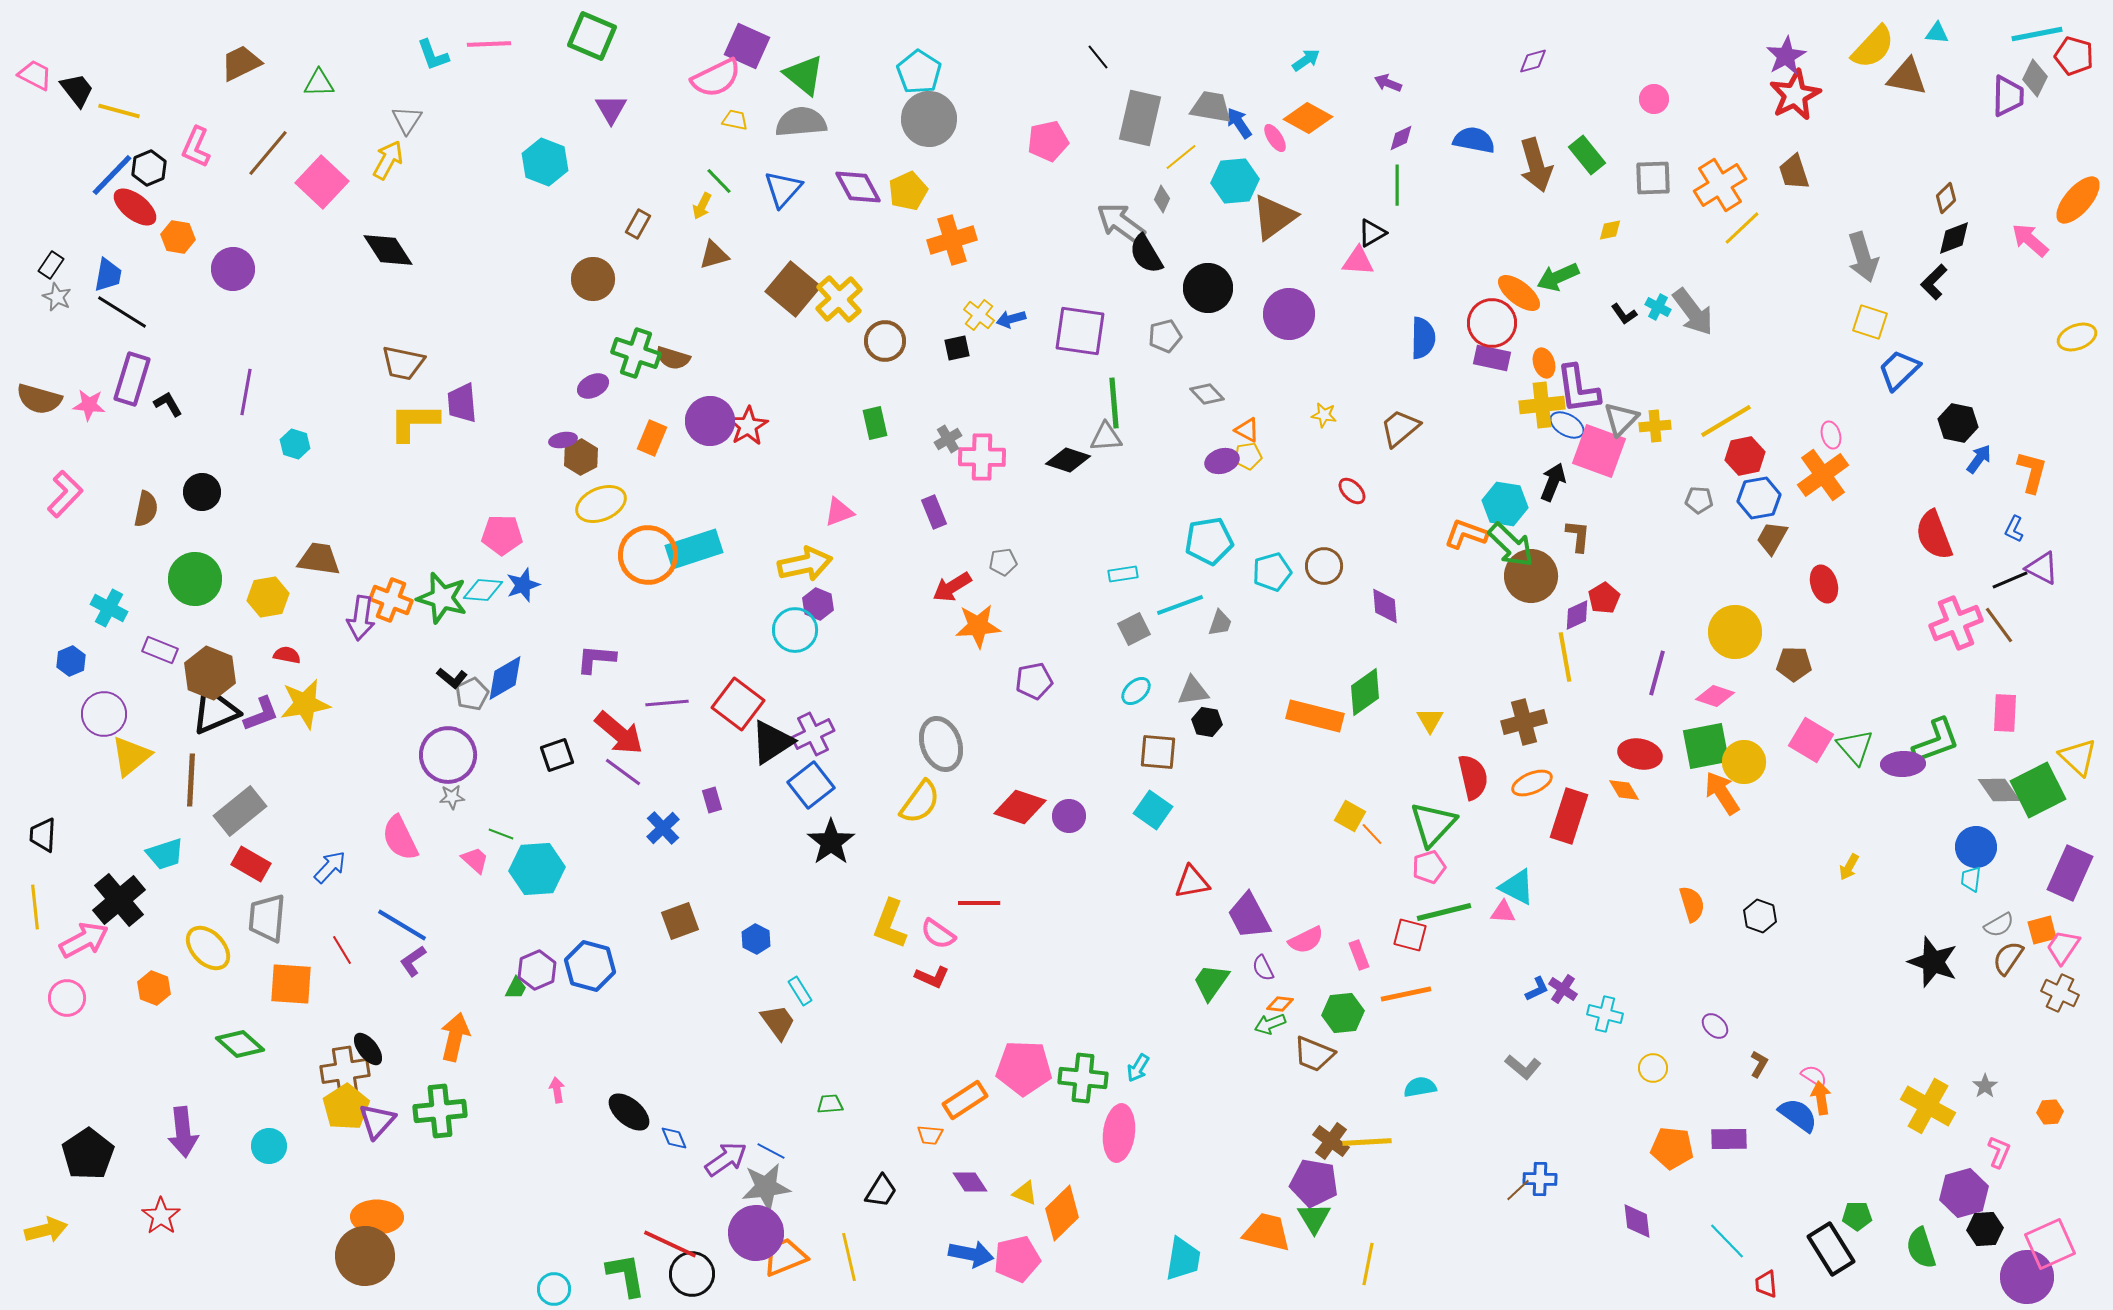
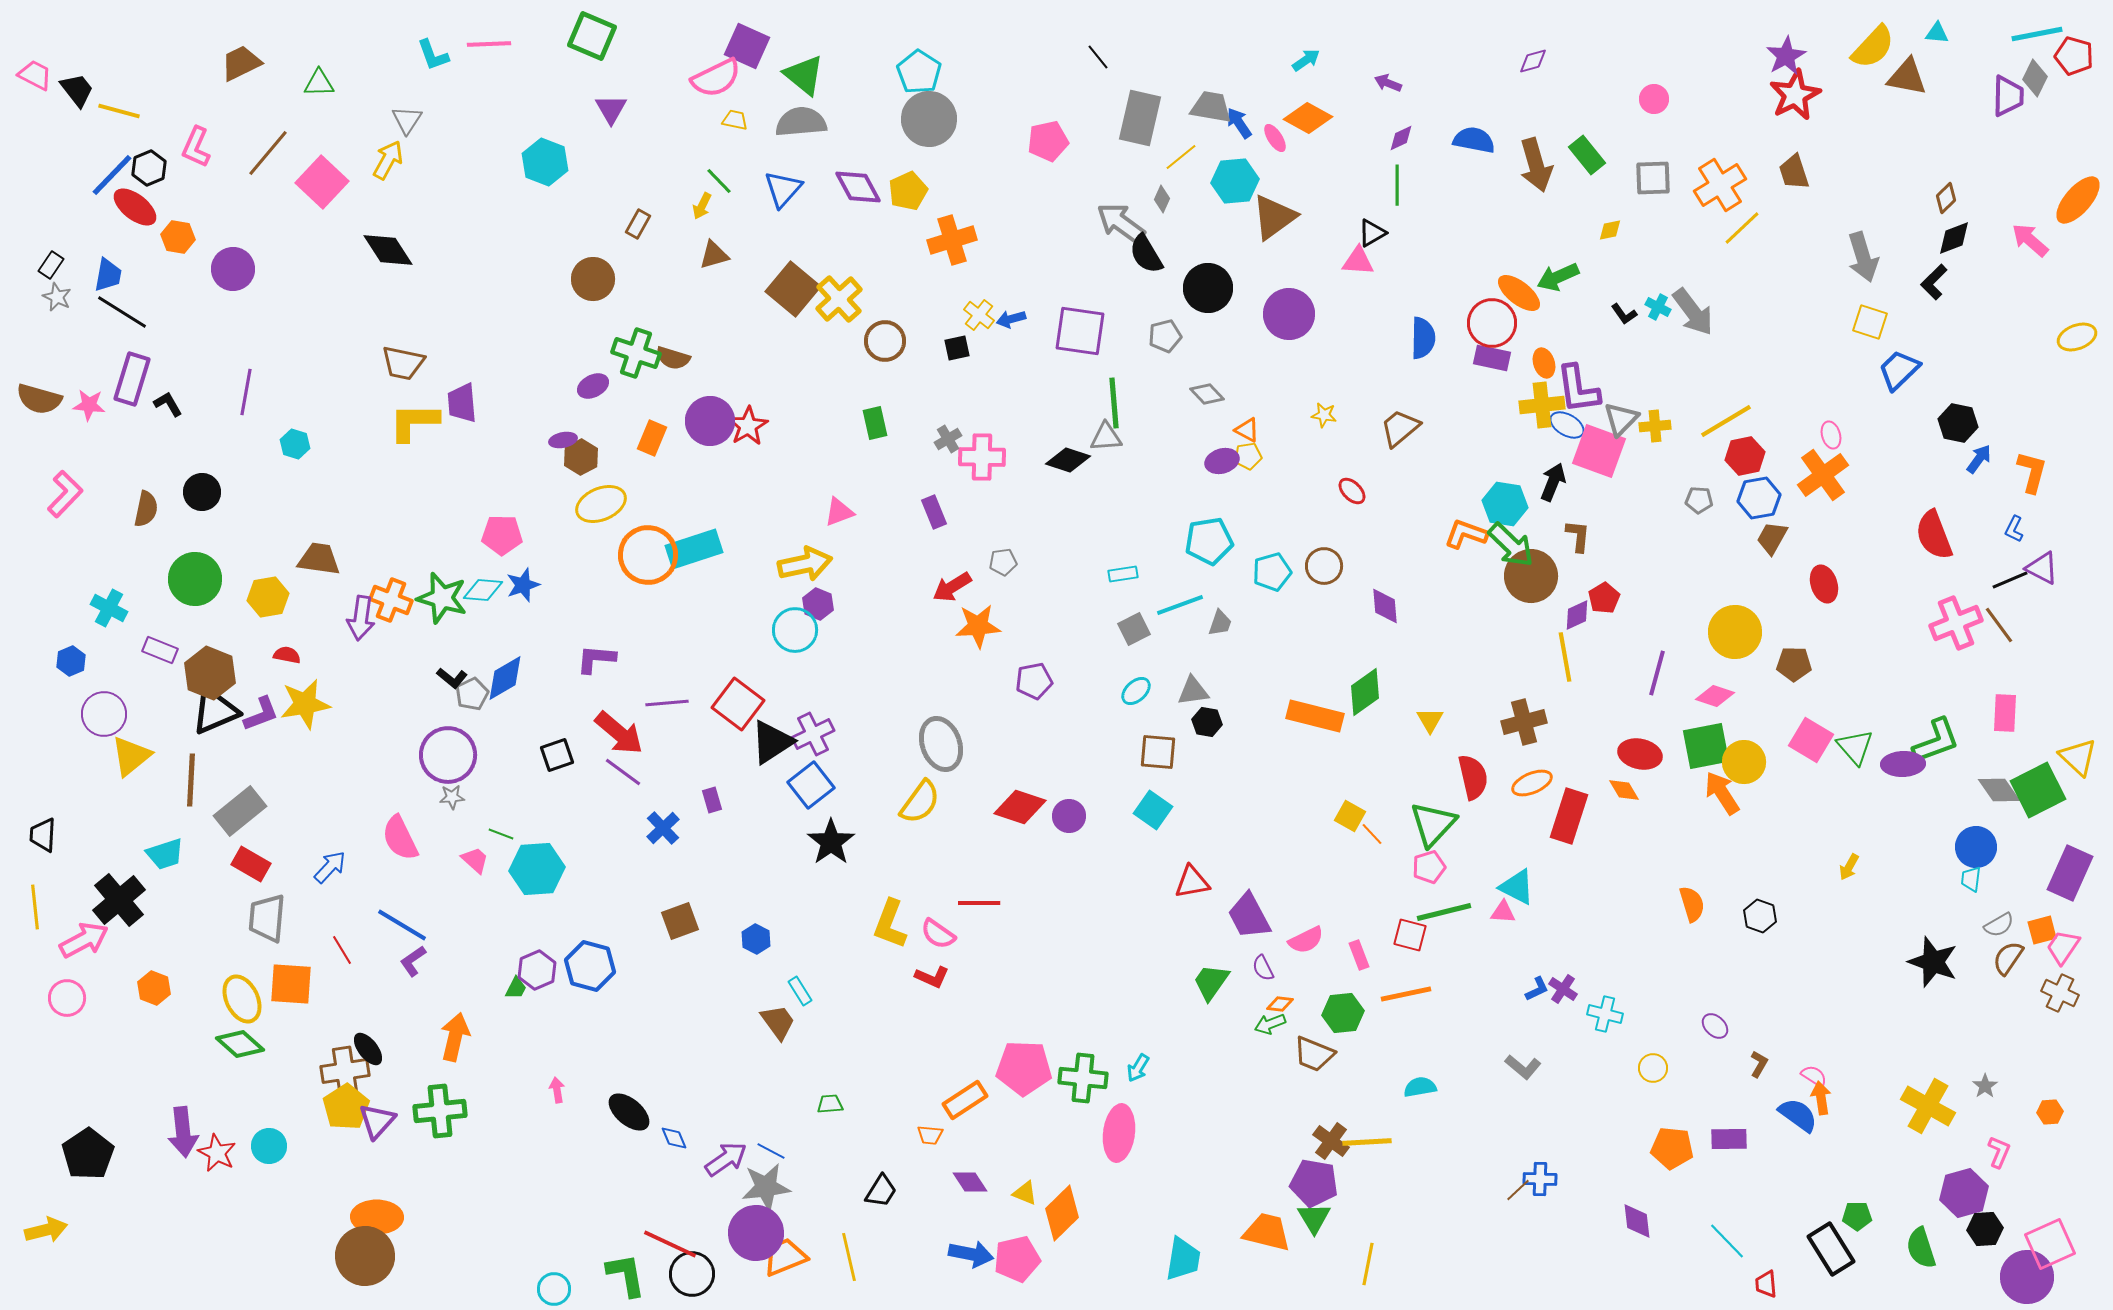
yellow ellipse at (208, 948): moved 34 px right, 51 px down; rotated 18 degrees clockwise
red star at (161, 1216): moved 56 px right, 63 px up; rotated 9 degrees counterclockwise
